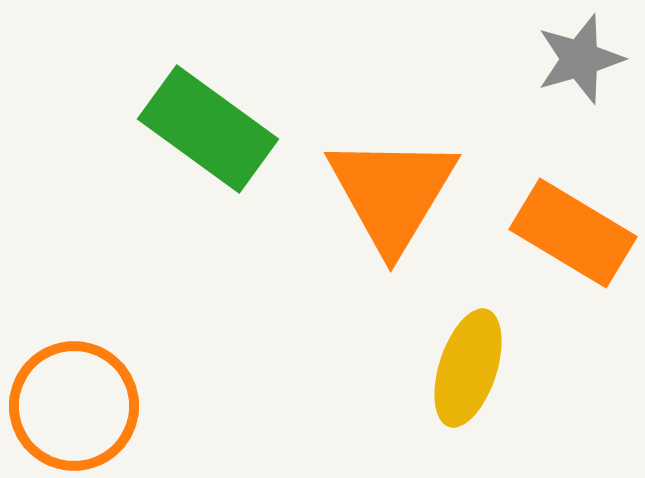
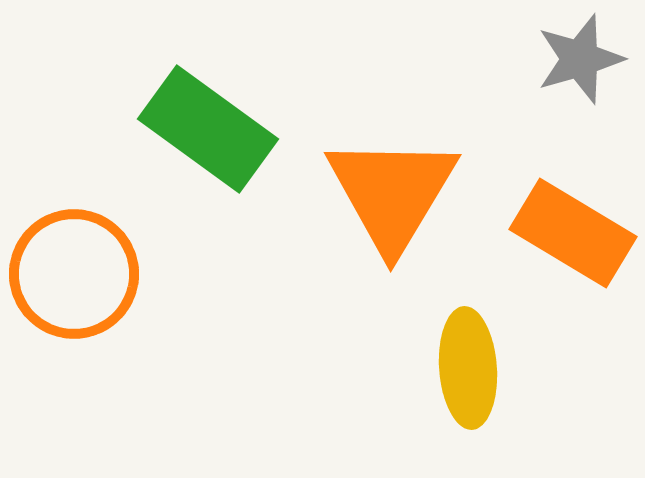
yellow ellipse: rotated 22 degrees counterclockwise
orange circle: moved 132 px up
